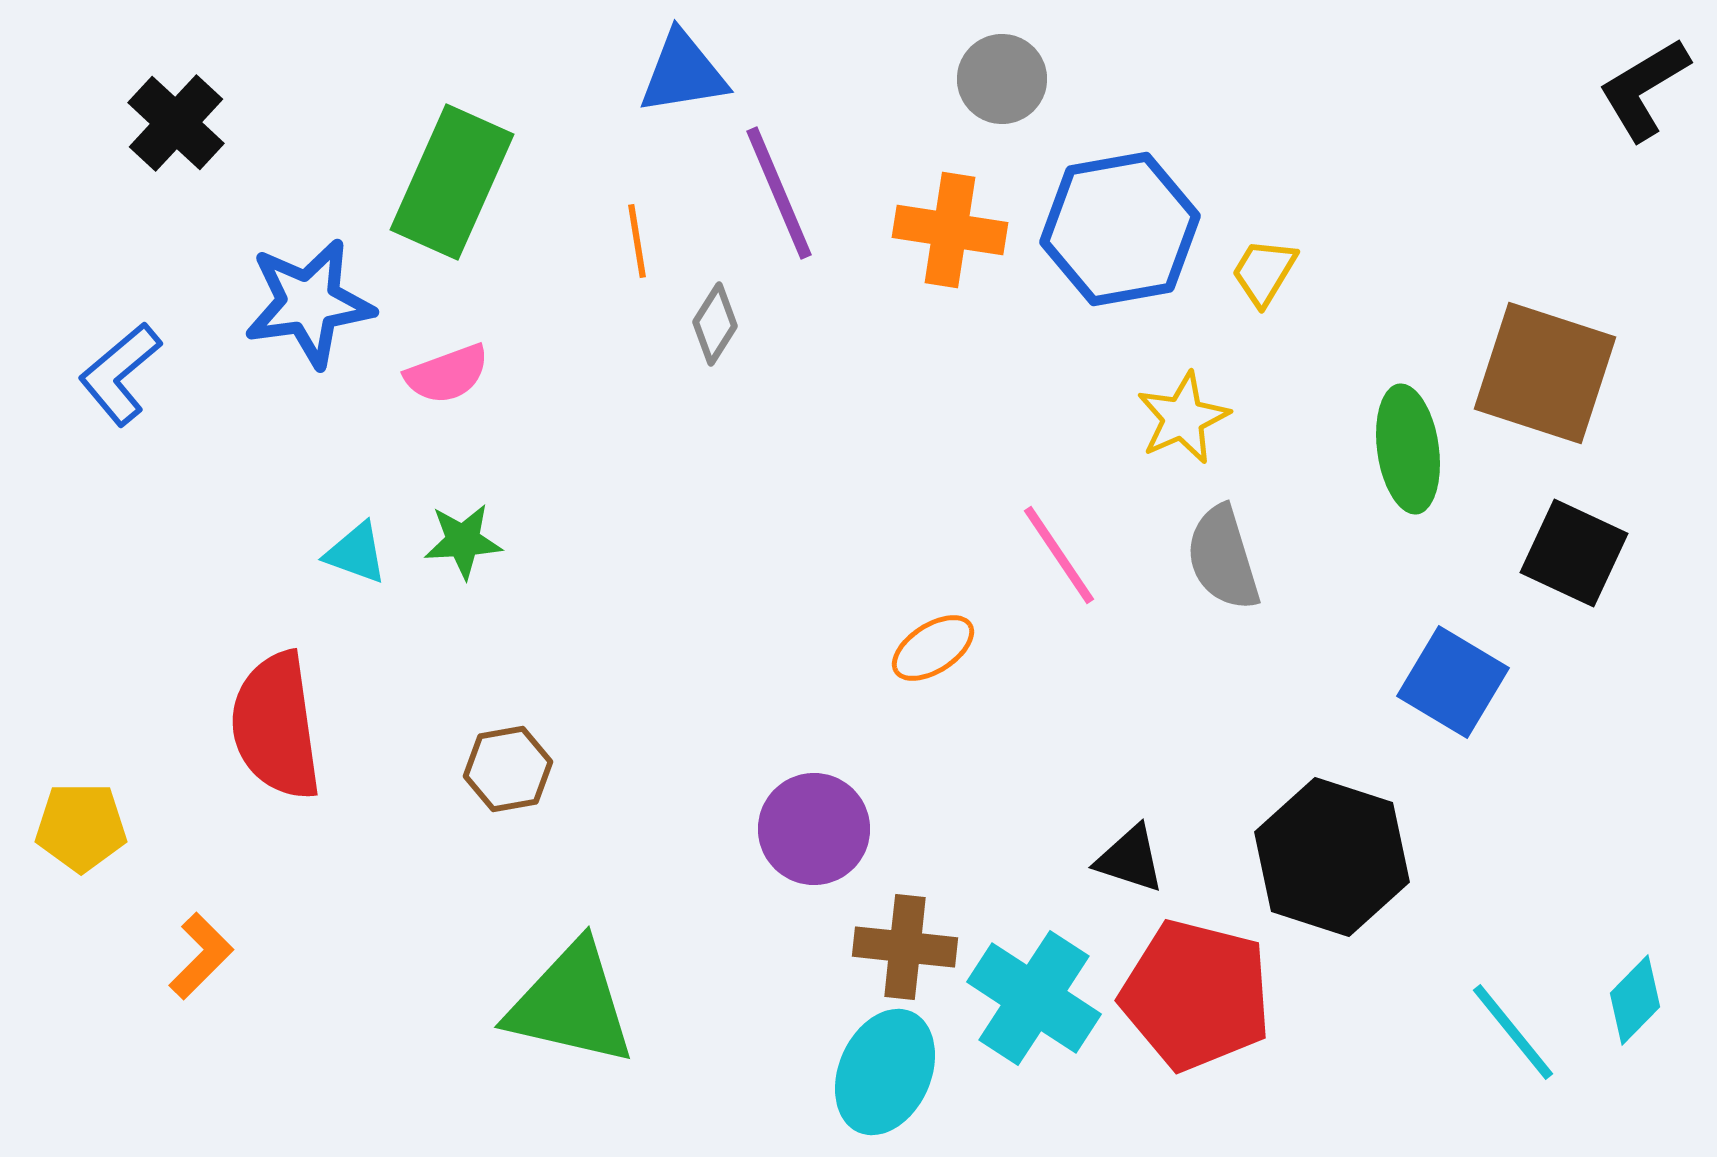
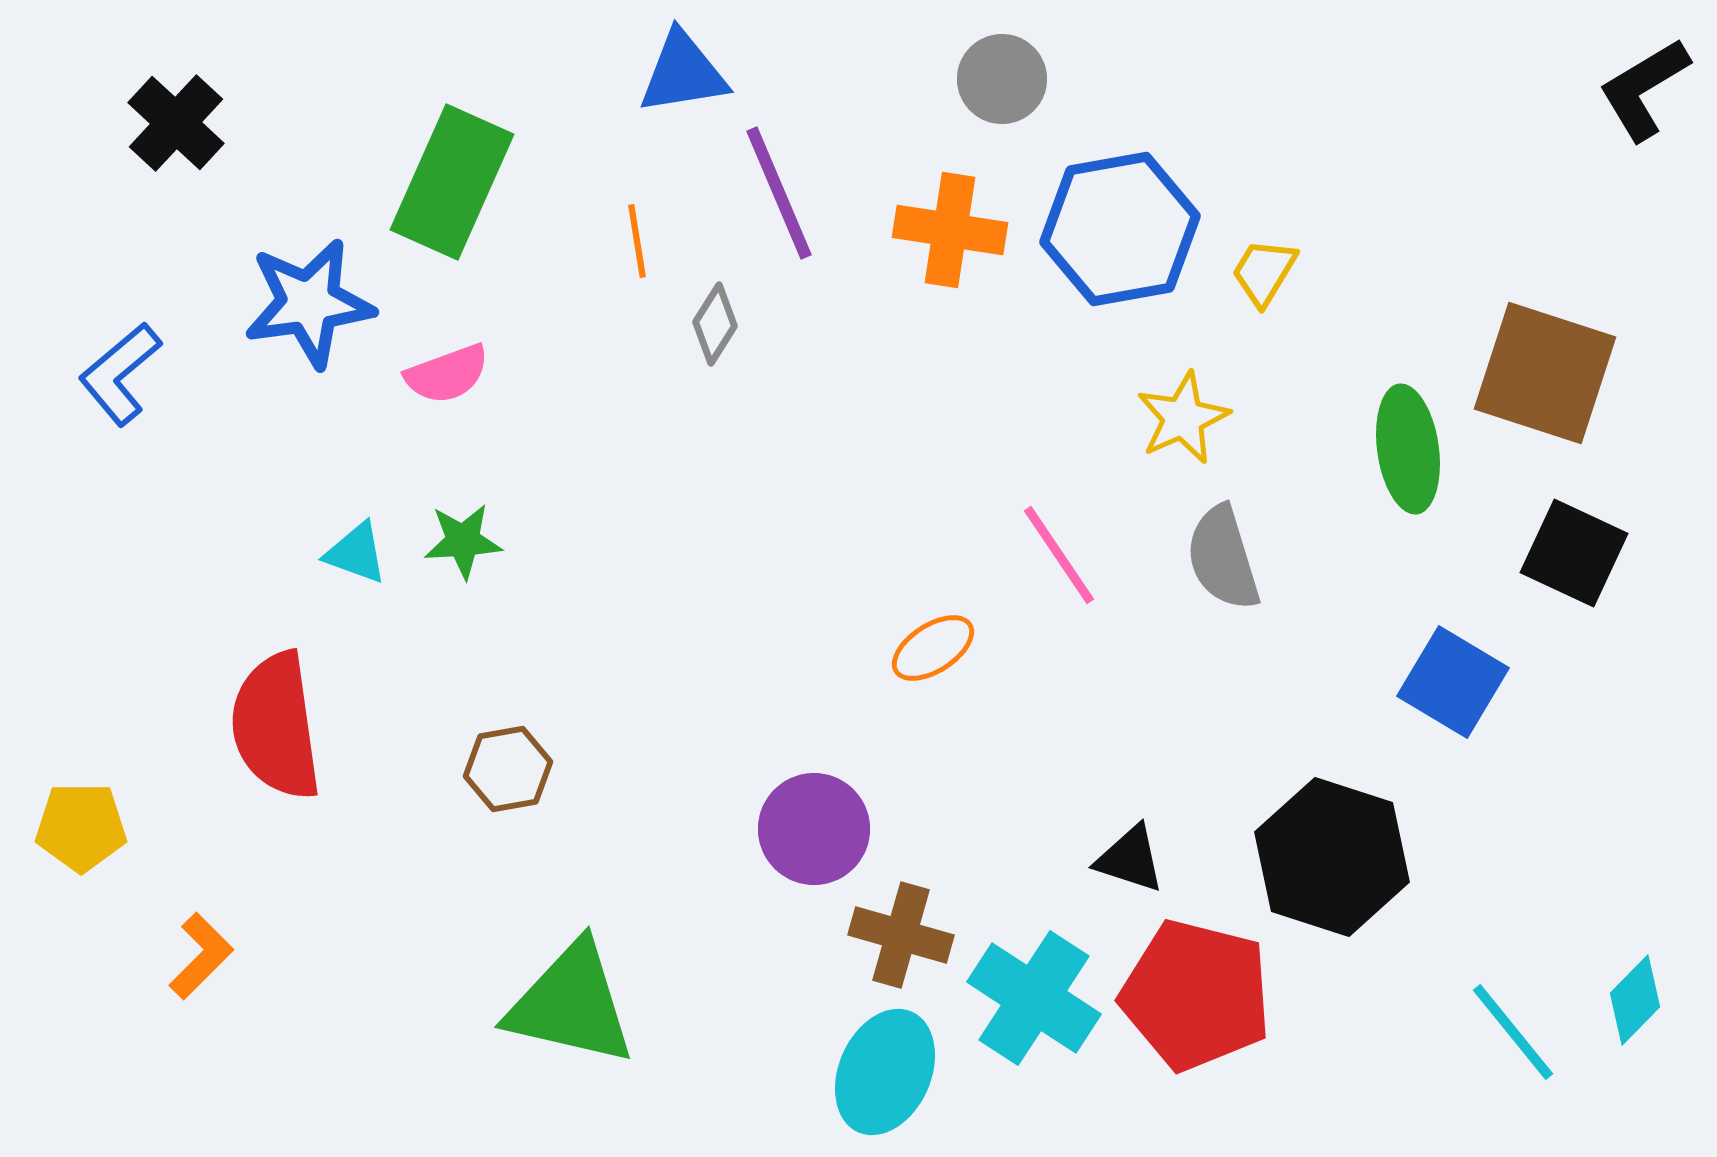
brown cross: moved 4 px left, 12 px up; rotated 10 degrees clockwise
